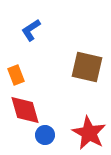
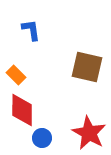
blue L-shape: rotated 115 degrees clockwise
orange rectangle: rotated 24 degrees counterclockwise
red diamond: moved 3 px left; rotated 16 degrees clockwise
blue circle: moved 3 px left, 3 px down
